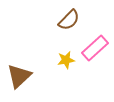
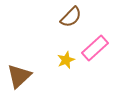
brown semicircle: moved 2 px right, 3 px up
yellow star: rotated 12 degrees counterclockwise
